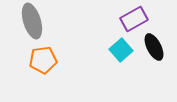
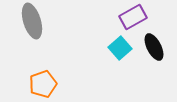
purple rectangle: moved 1 px left, 2 px up
cyan square: moved 1 px left, 2 px up
orange pentagon: moved 24 px down; rotated 12 degrees counterclockwise
